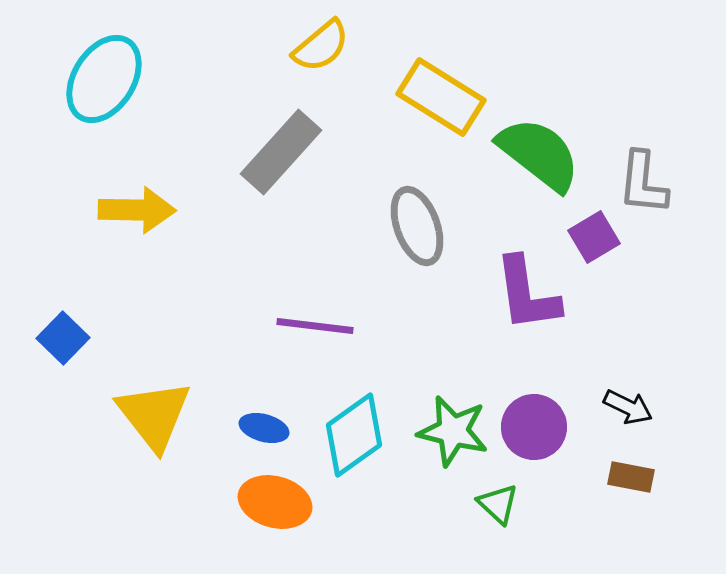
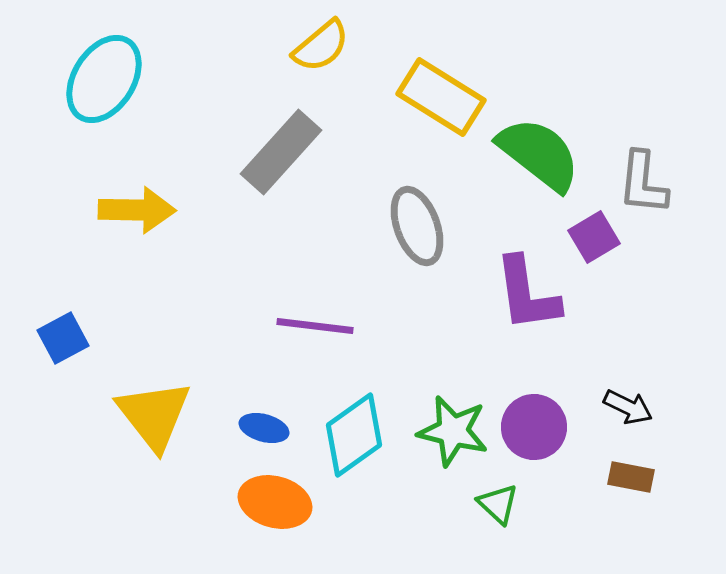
blue square: rotated 18 degrees clockwise
